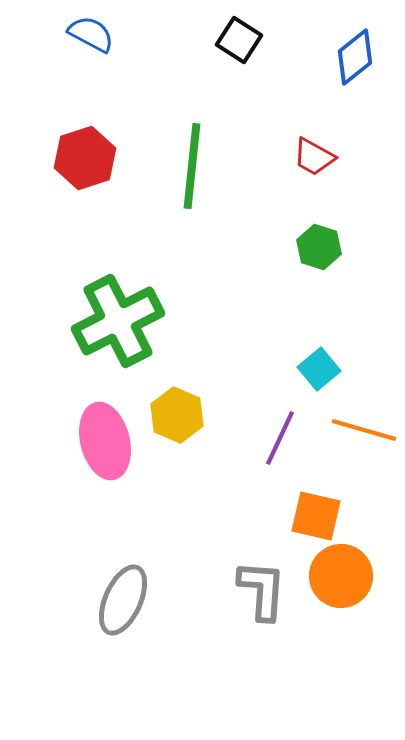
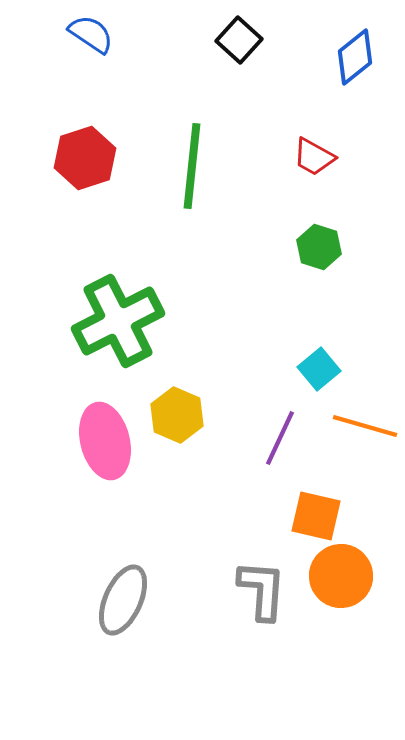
blue semicircle: rotated 6 degrees clockwise
black square: rotated 9 degrees clockwise
orange line: moved 1 px right, 4 px up
